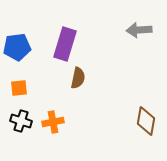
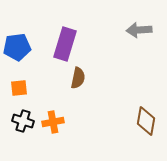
black cross: moved 2 px right
